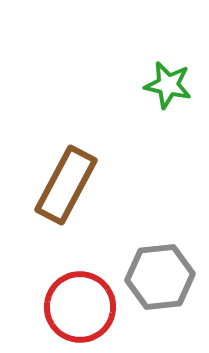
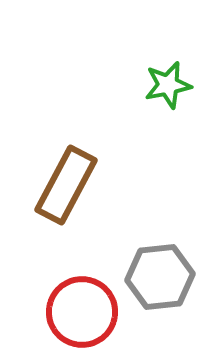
green star: rotated 24 degrees counterclockwise
red circle: moved 2 px right, 5 px down
